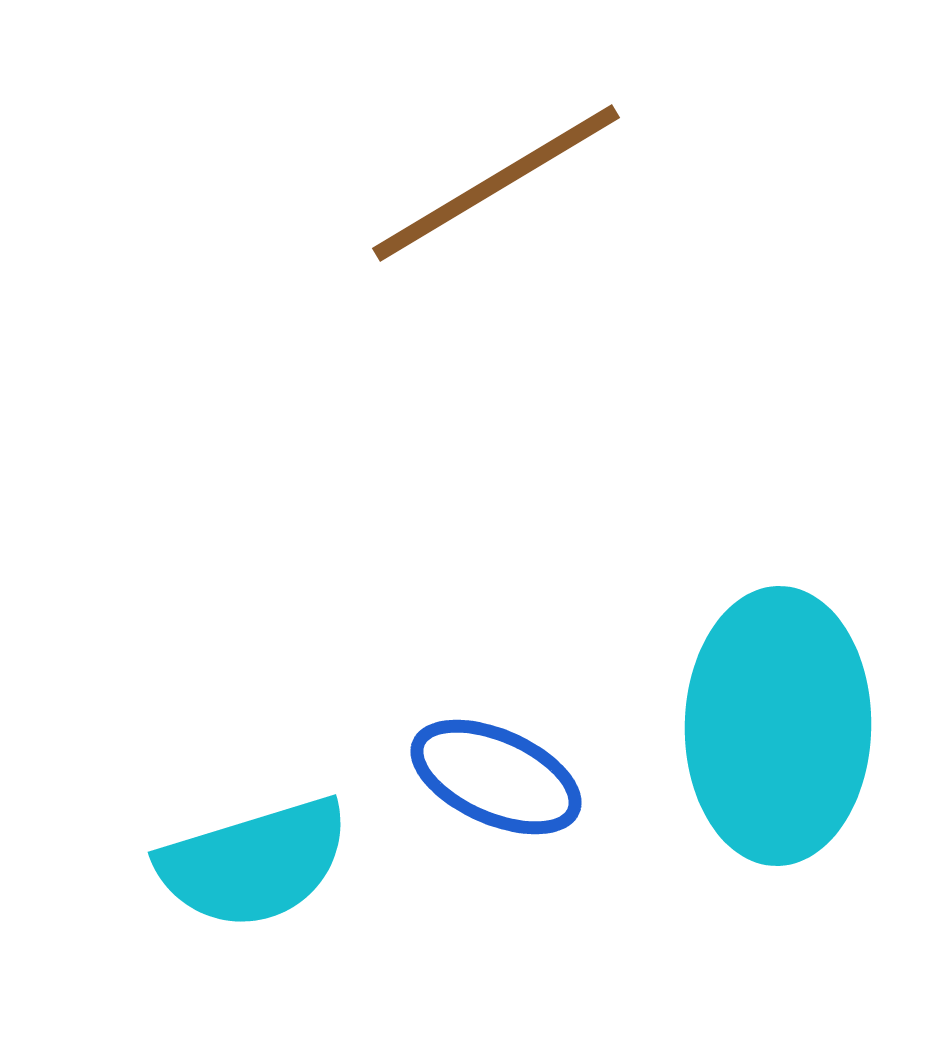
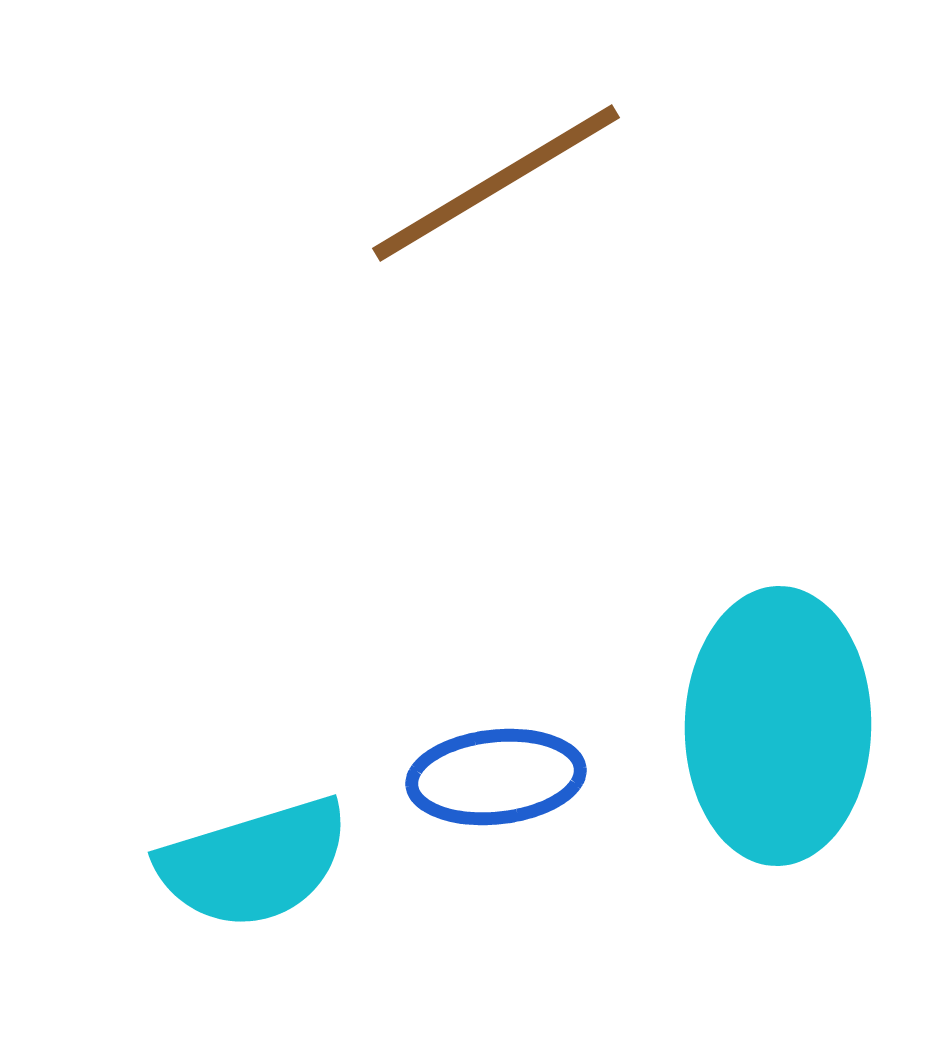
blue ellipse: rotated 30 degrees counterclockwise
